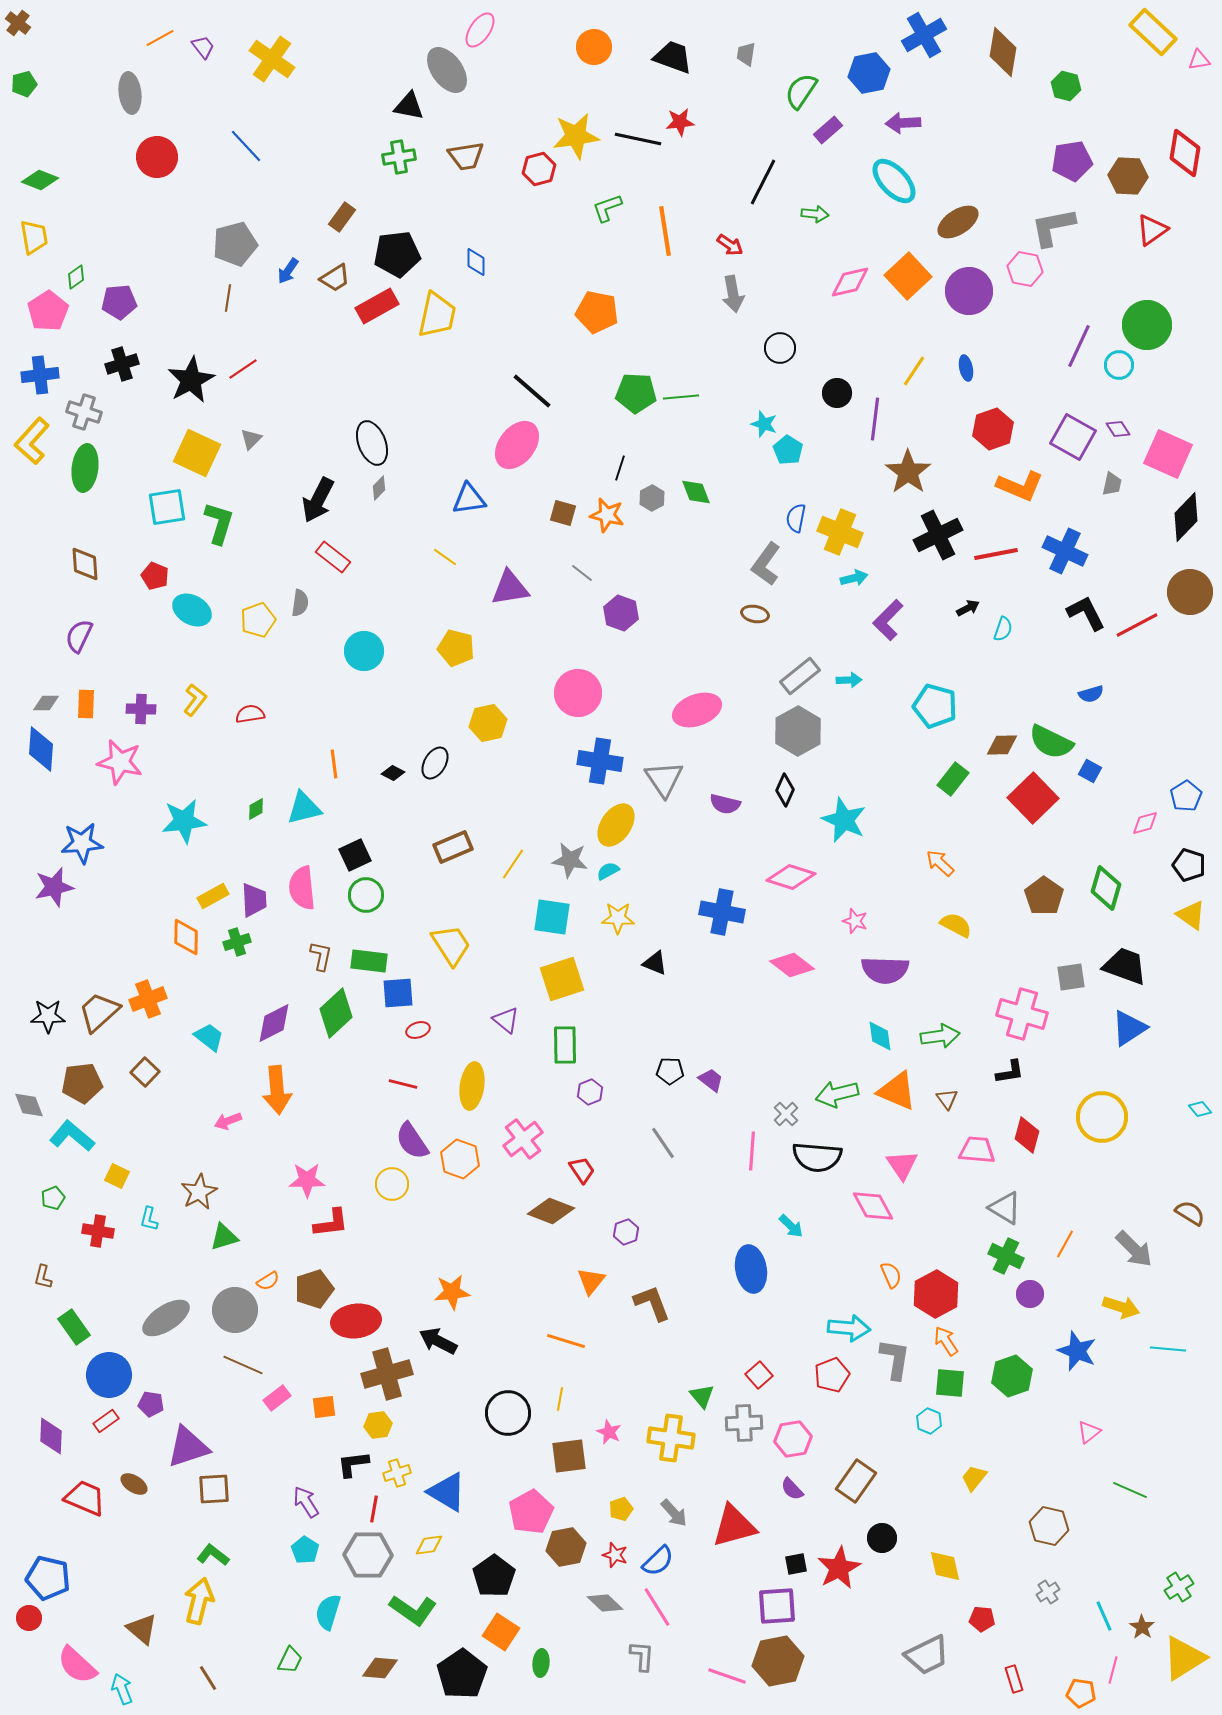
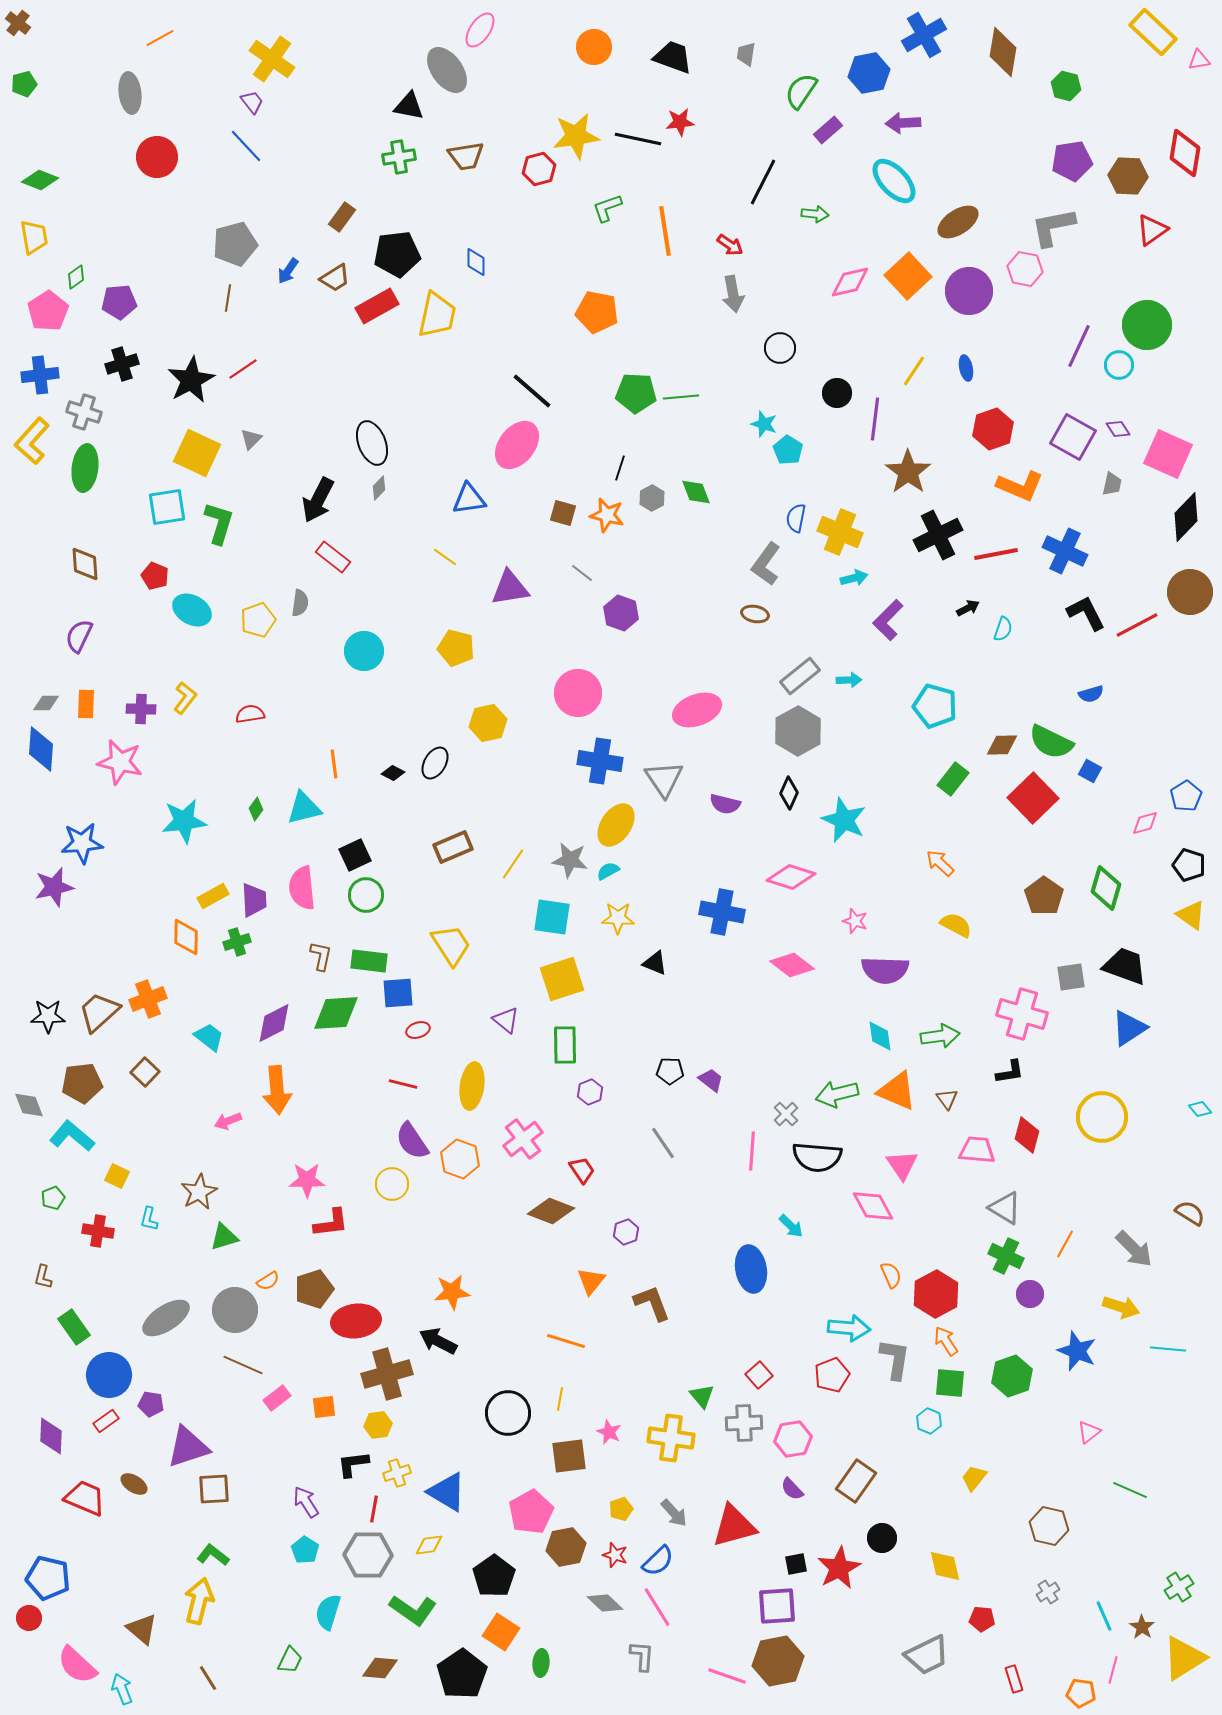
purple trapezoid at (203, 47): moved 49 px right, 55 px down
yellow L-shape at (195, 700): moved 10 px left, 2 px up
black diamond at (785, 790): moved 4 px right, 3 px down
green diamond at (256, 809): rotated 25 degrees counterclockwise
green diamond at (336, 1013): rotated 39 degrees clockwise
